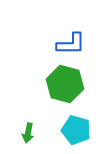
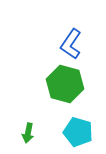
blue L-shape: rotated 124 degrees clockwise
cyan pentagon: moved 2 px right, 2 px down
